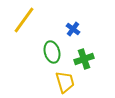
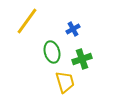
yellow line: moved 3 px right, 1 px down
blue cross: rotated 24 degrees clockwise
green cross: moved 2 px left
